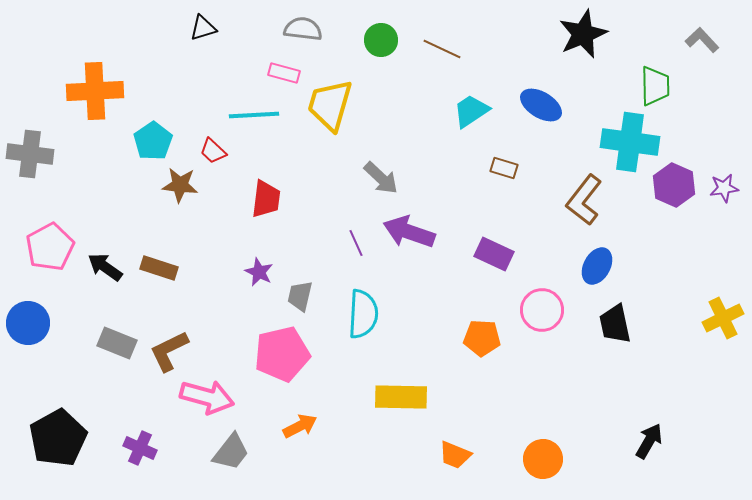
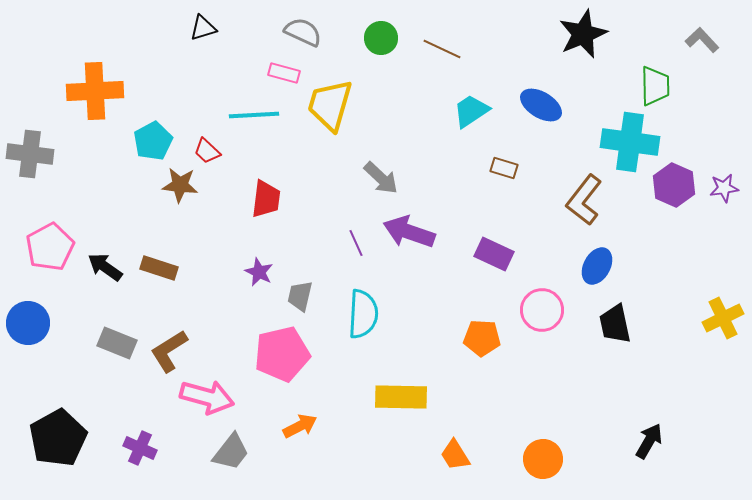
gray semicircle at (303, 29): moved 3 px down; rotated 18 degrees clockwise
green circle at (381, 40): moved 2 px up
cyan pentagon at (153, 141): rotated 6 degrees clockwise
red trapezoid at (213, 151): moved 6 px left
brown L-shape at (169, 351): rotated 6 degrees counterclockwise
orange trapezoid at (455, 455): rotated 36 degrees clockwise
